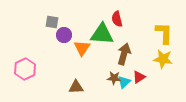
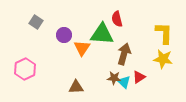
gray square: moved 16 px left; rotated 24 degrees clockwise
cyan triangle: rotated 32 degrees counterclockwise
